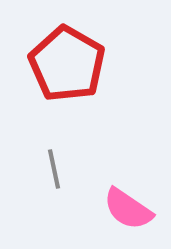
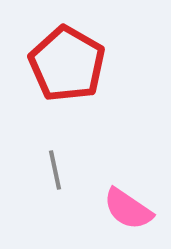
gray line: moved 1 px right, 1 px down
